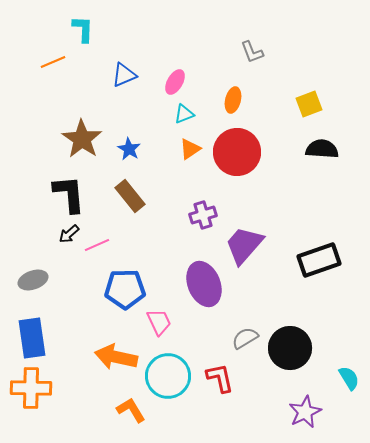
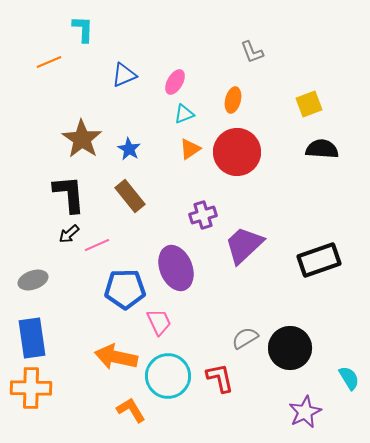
orange line: moved 4 px left
purple trapezoid: rotated 6 degrees clockwise
purple ellipse: moved 28 px left, 16 px up
